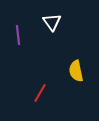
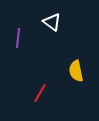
white triangle: rotated 18 degrees counterclockwise
purple line: moved 3 px down; rotated 12 degrees clockwise
